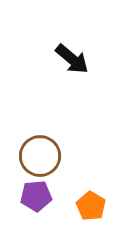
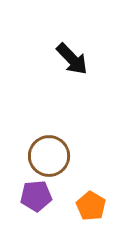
black arrow: rotated 6 degrees clockwise
brown circle: moved 9 px right
